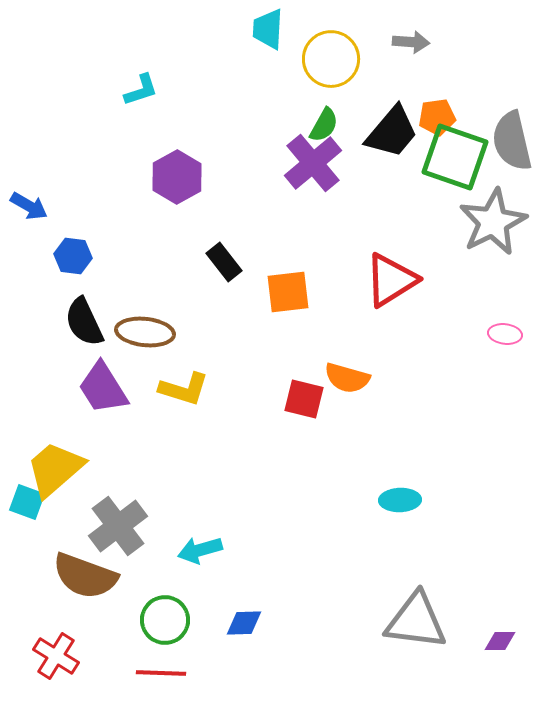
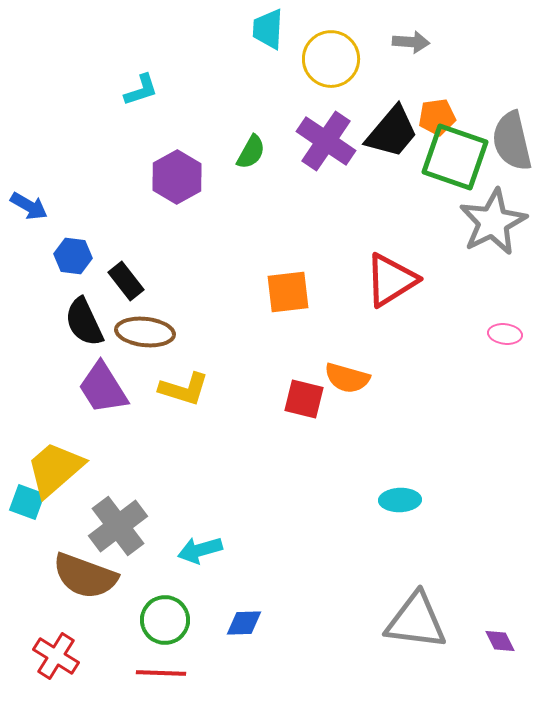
green semicircle: moved 73 px left, 27 px down
purple cross: moved 13 px right, 22 px up; rotated 16 degrees counterclockwise
black rectangle: moved 98 px left, 19 px down
purple diamond: rotated 64 degrees clockwise
